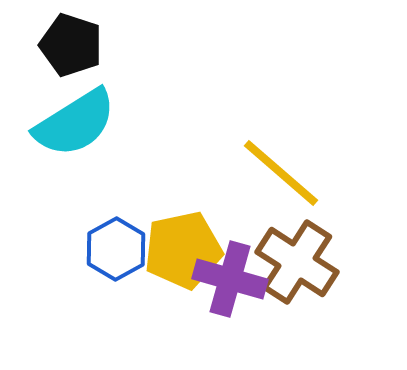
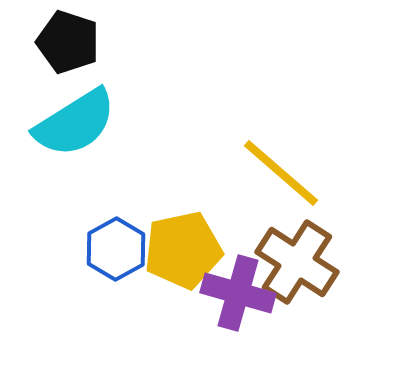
black pentagon: moved 3 px left, 3 px up
purple cross: moved 8 px right, 14 px down
